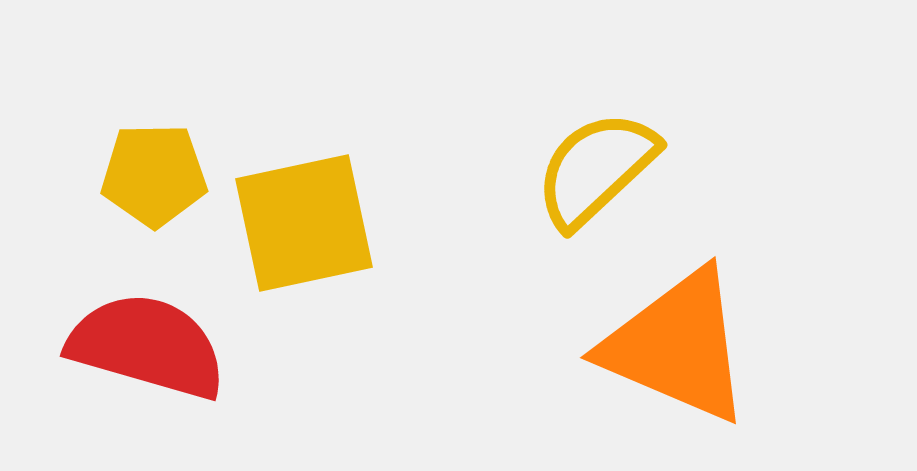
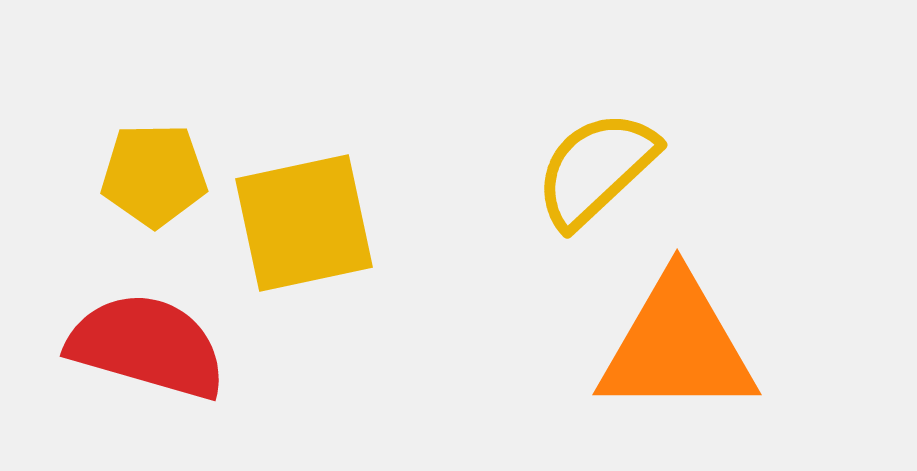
orange triangle: rotated 23 degrees counterclockwise
